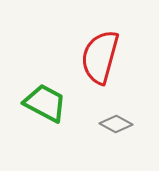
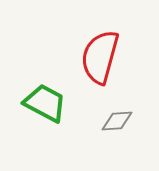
gray diamond: moved 1 px right, 3 px up; rotated 32 degrees counterclockwise
